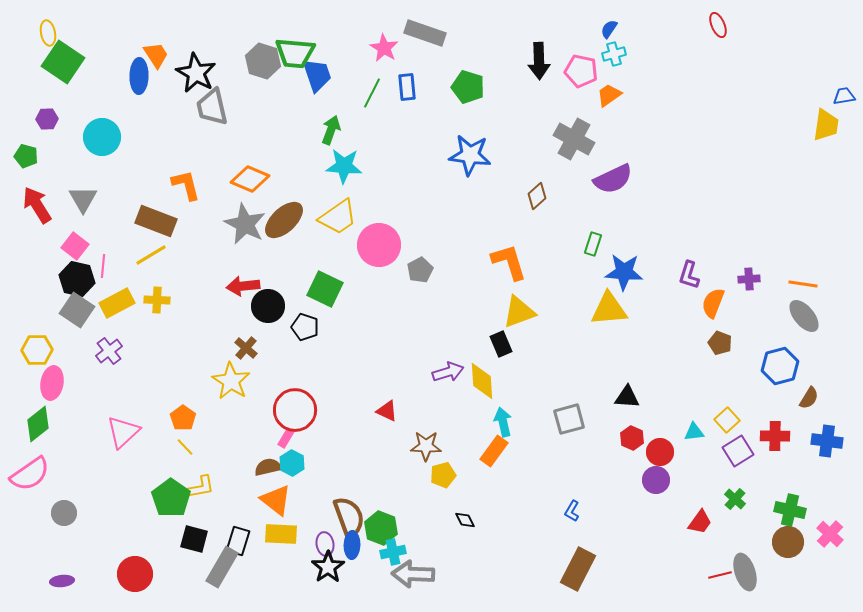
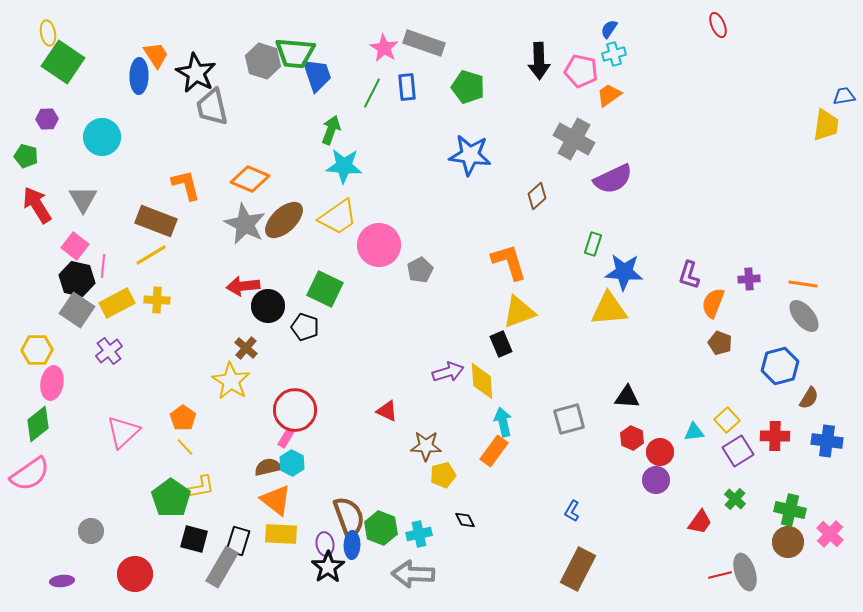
gray rectangle at (425, 33): moved 1 px left, 10 px down
gray circle at (64, 513): moved 27 px right, 18 px down
cyan cross at (393, 552): moved 26 px right, 18 px up
